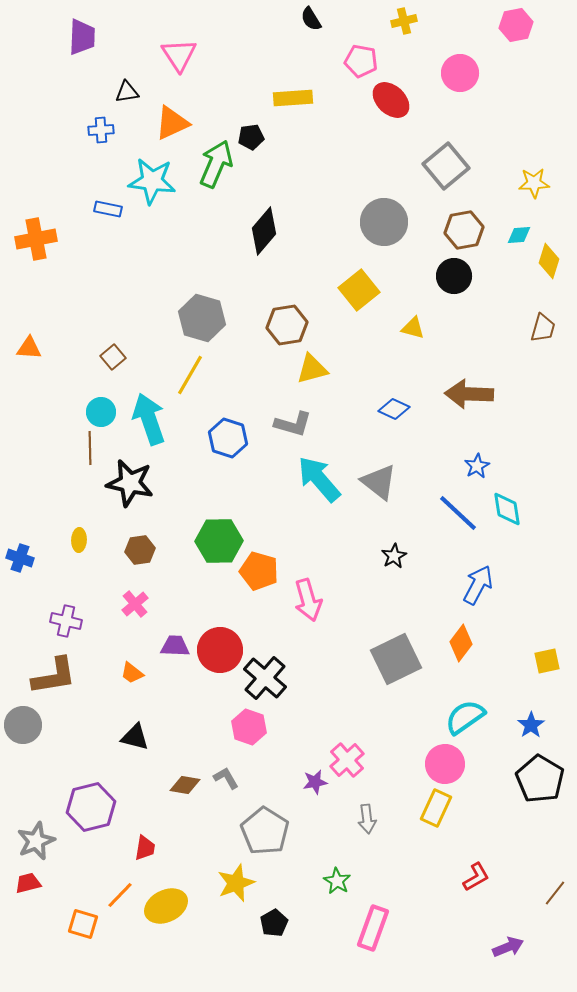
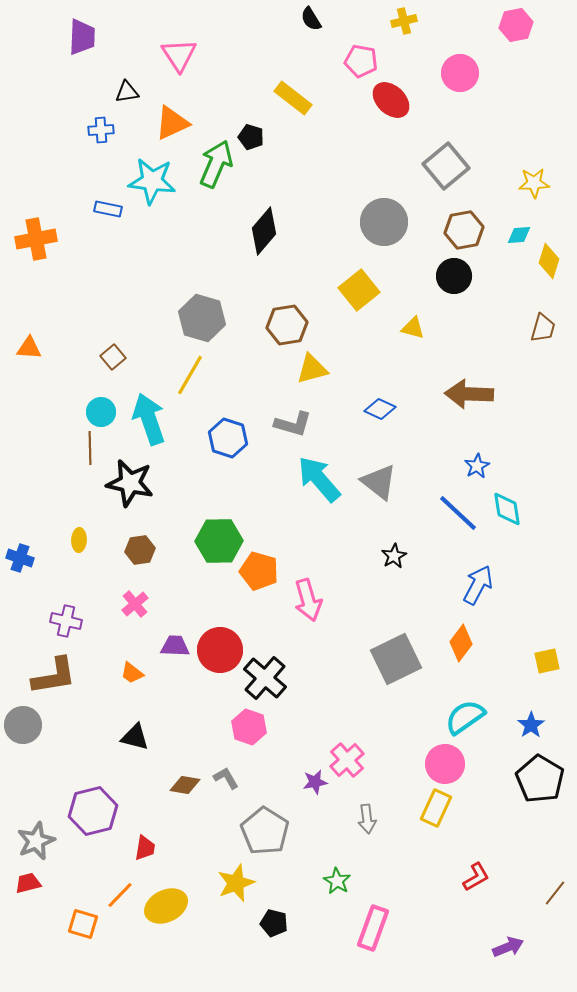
yellow rectangle at (293, 98): rotated 42 degrees clockwise
black pentagon at (251, 137): rotated 25 degrees clockwise
blue diamond at (394, 409): moved 14 px left
purple hexagon at (91, 807): moved 2 px right, 4 px down
black pentagon at (274, 923): rotated 28 degrees counterclockwise
